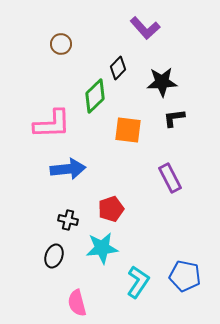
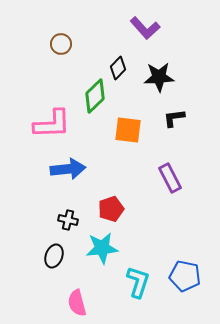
black star: moved 3 px left, 5 px up
cyan L-shape: rotated 16 degrees counterclockwise
